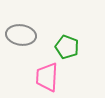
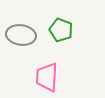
green pentagon: moved 6 px left, 17 px up
